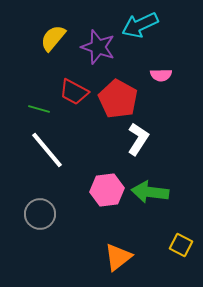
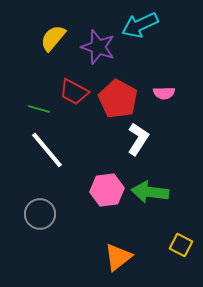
pink semicircle: moved 3 px right, 18 px down
